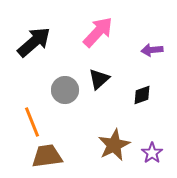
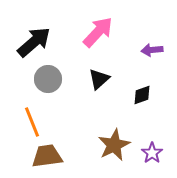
gray circle: moved 17 px left, 11 px up
